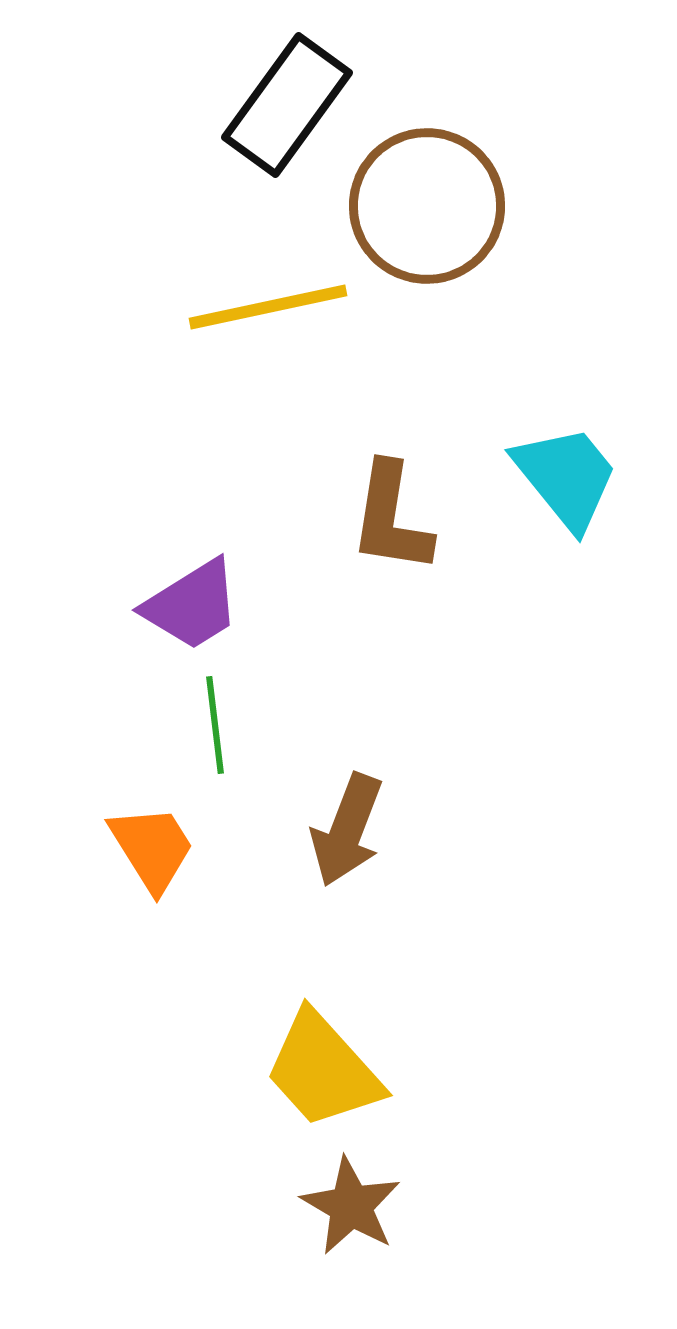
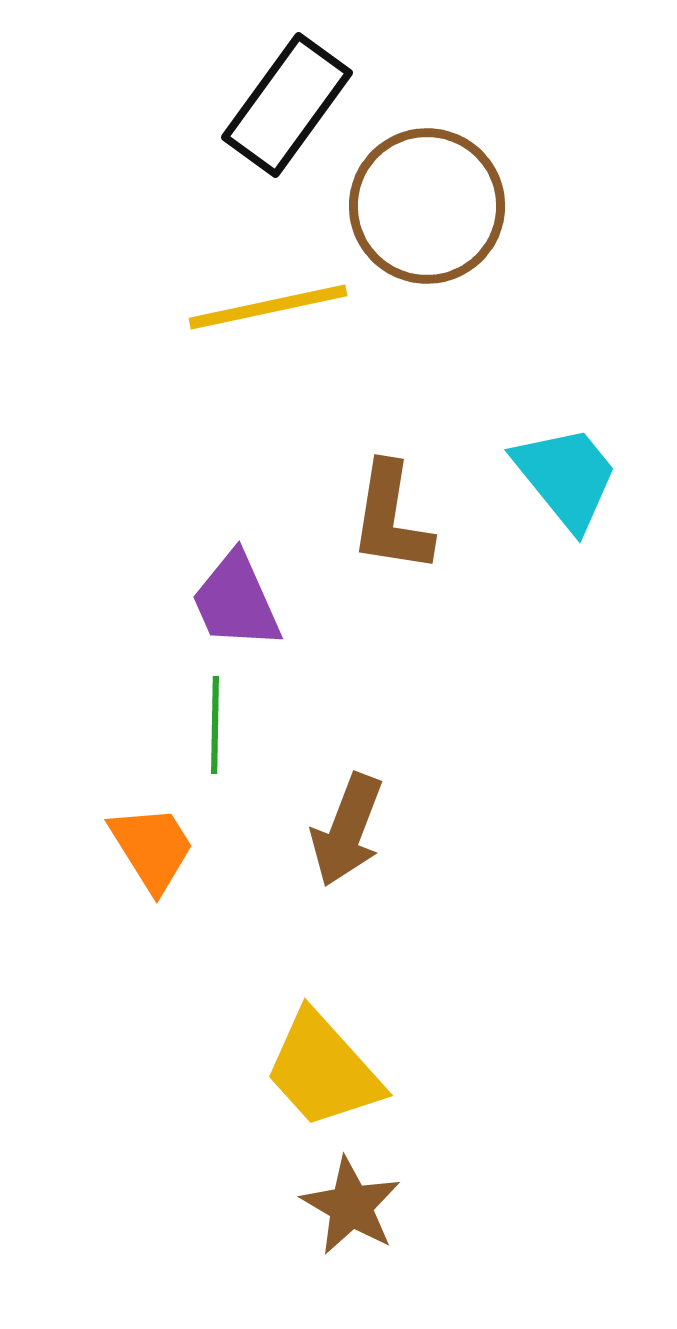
purple trapezoid: moved 44 px right, 4 px up; rotated 98 degrees clockwise
green line: rotated 8 degrees clockwise
